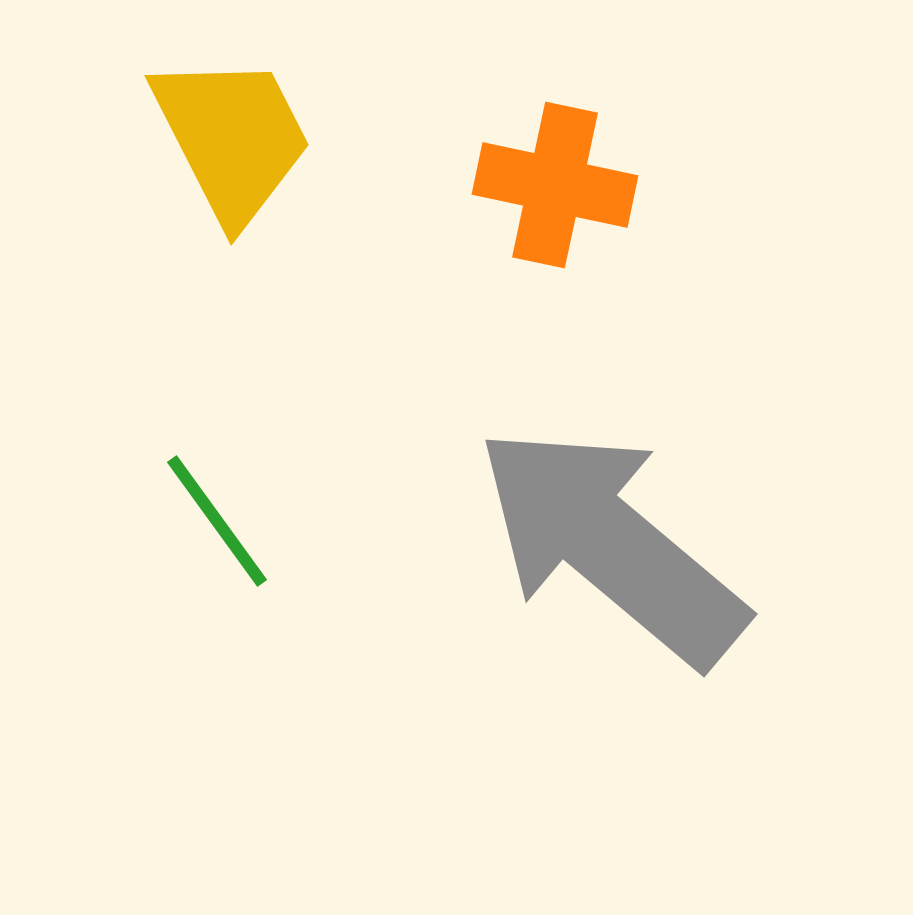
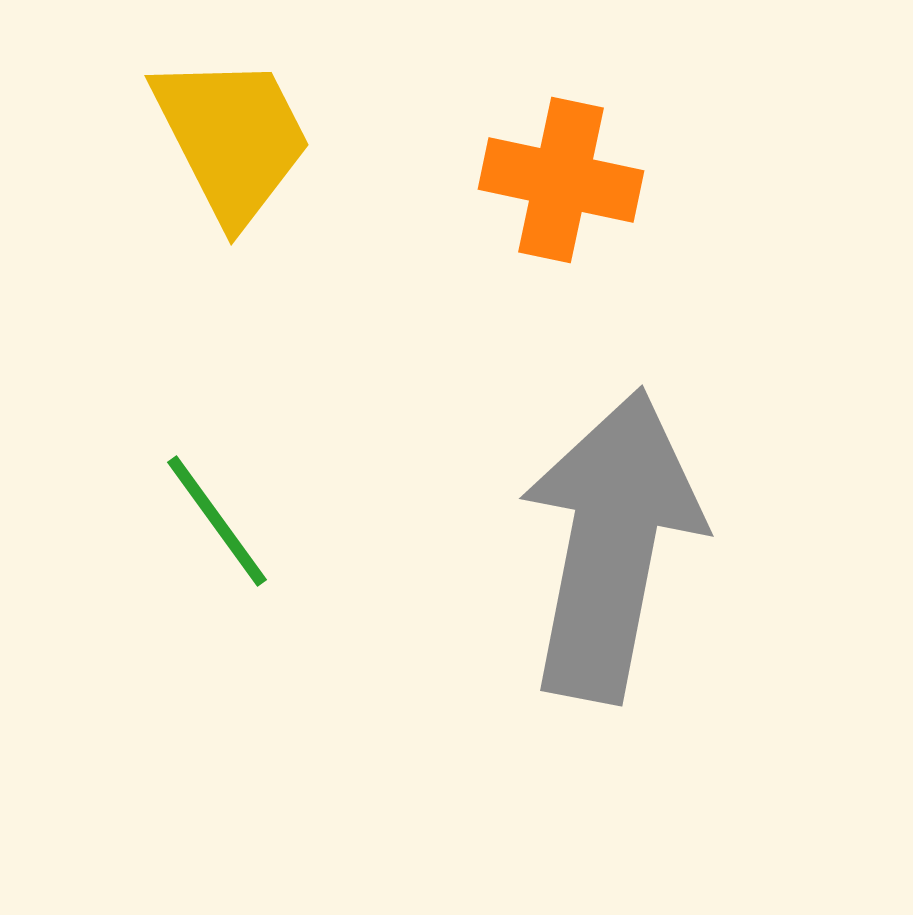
orange cross: moved 6 px right, 5 px up
gray arrow: rotated 61 degrees clockwise
